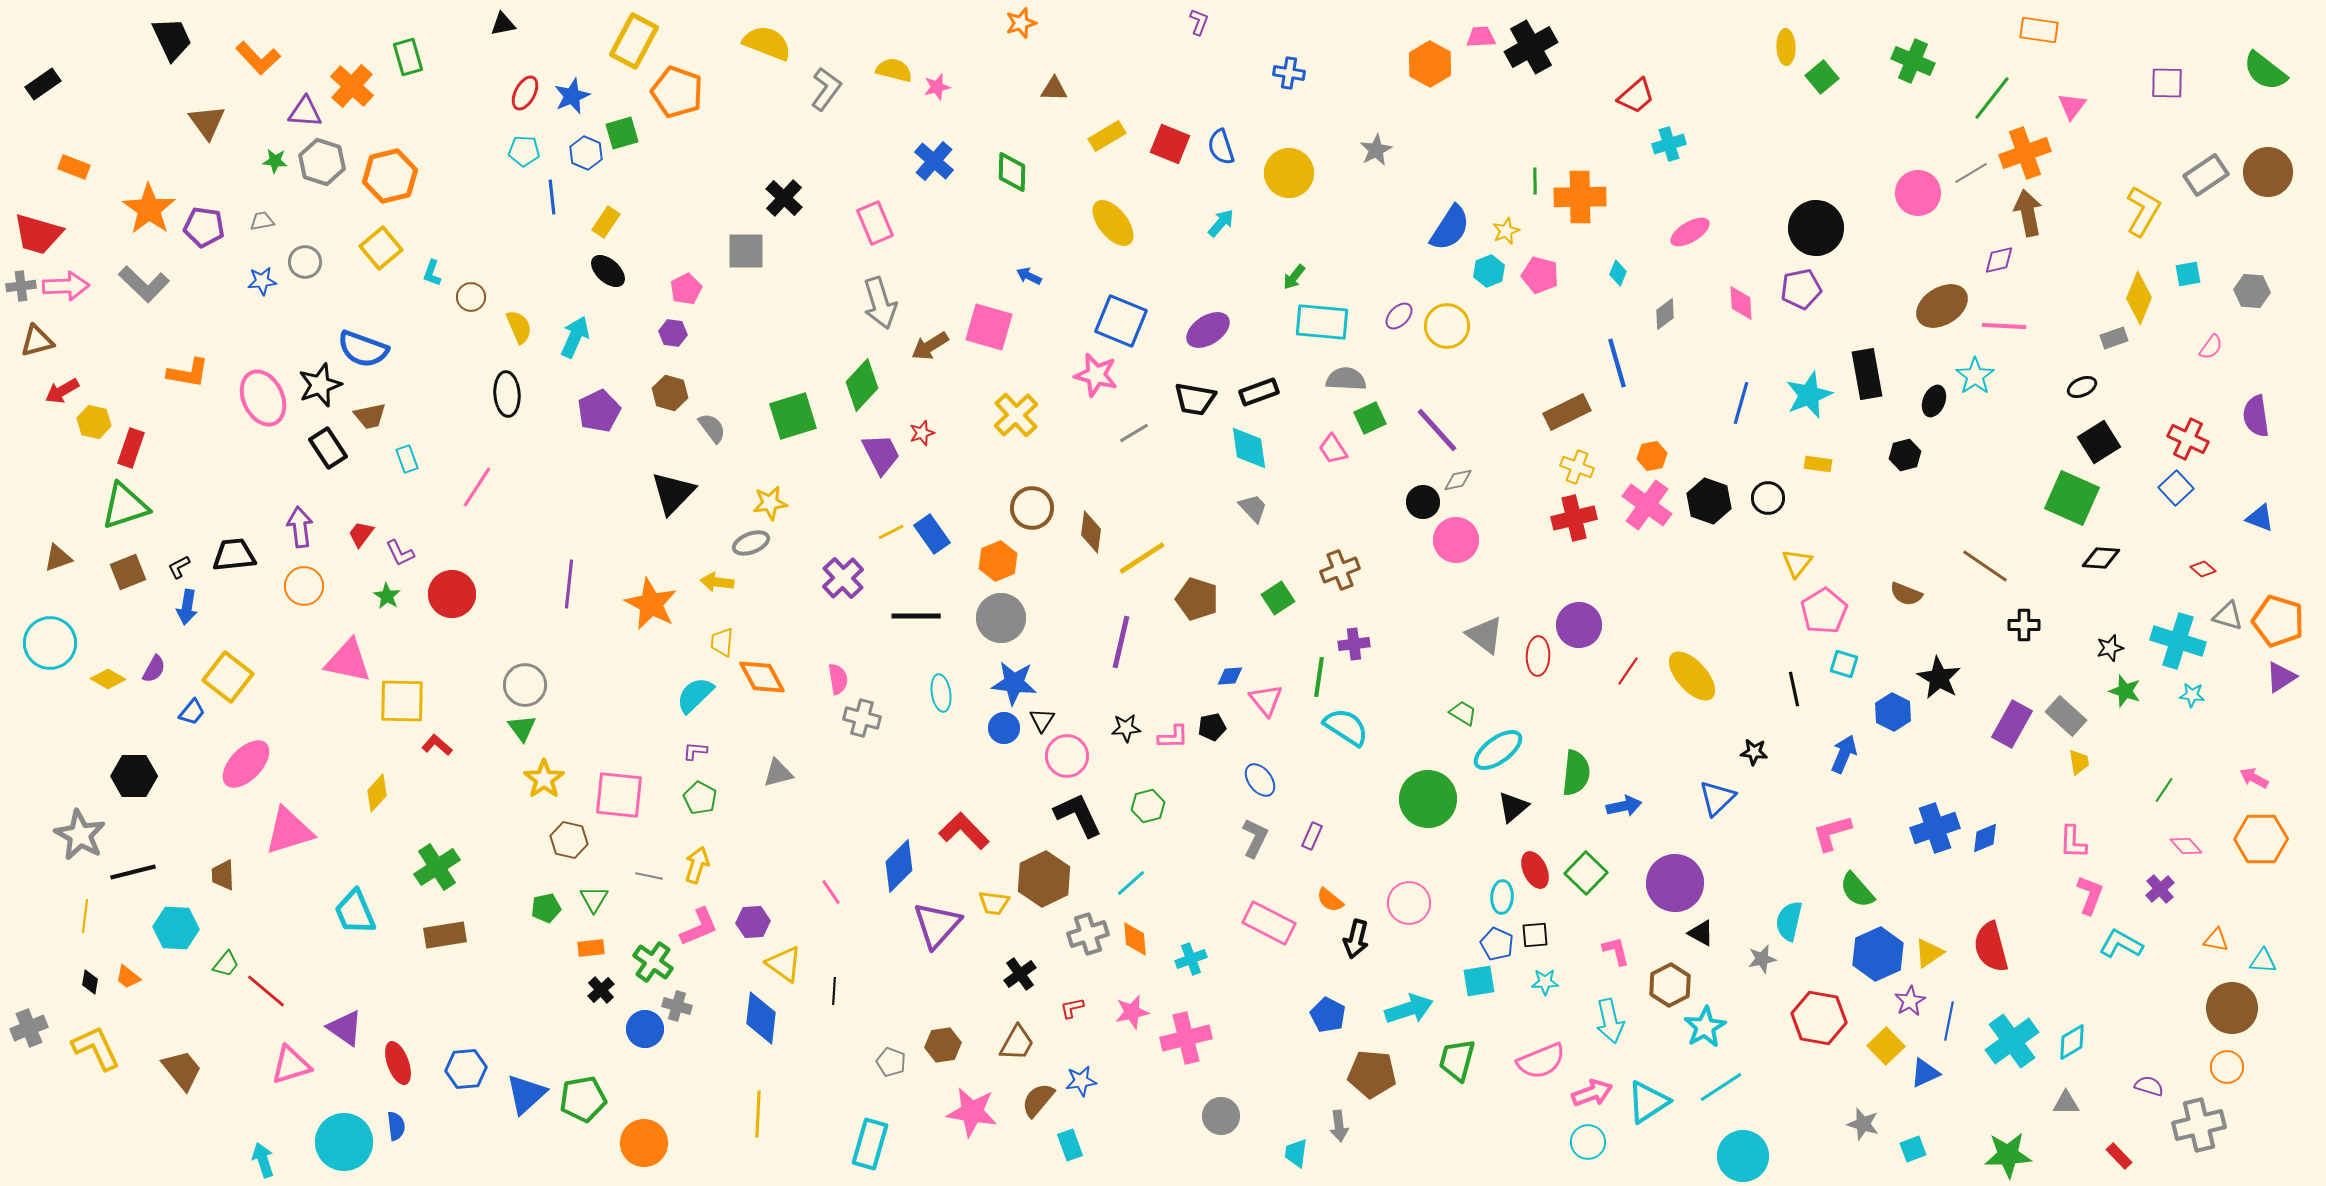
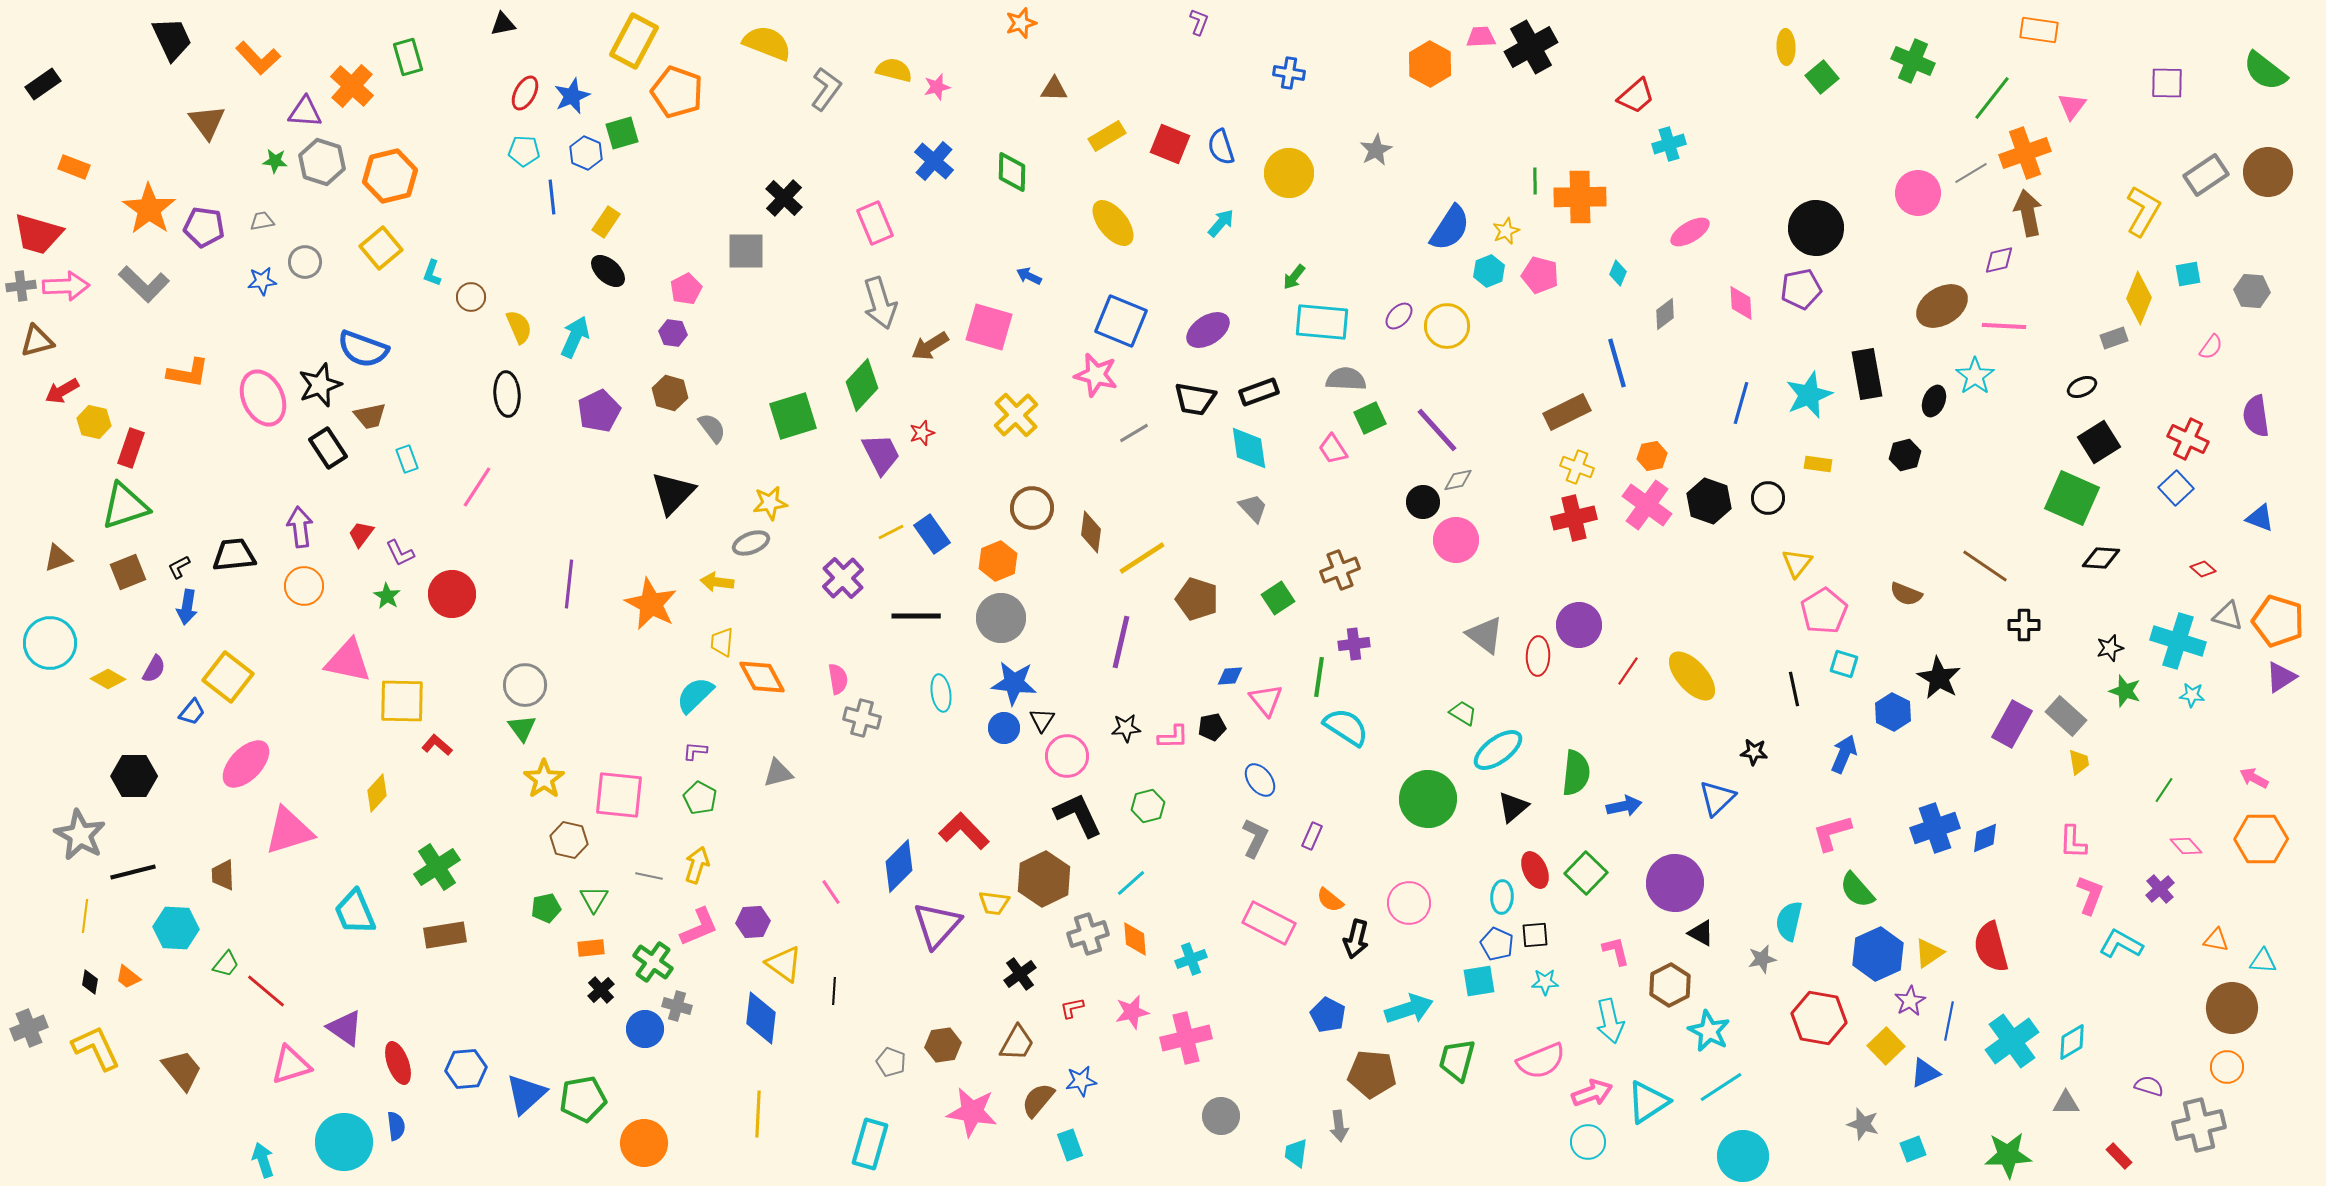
cyan star at (1705, 1027): moved 4 px right, 4 px down; rotated 15 degrees counterclockwise
